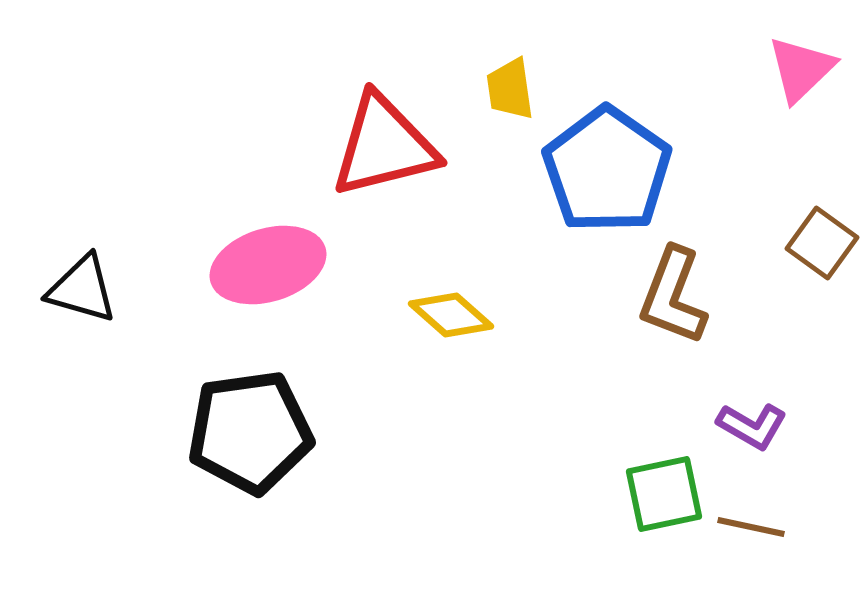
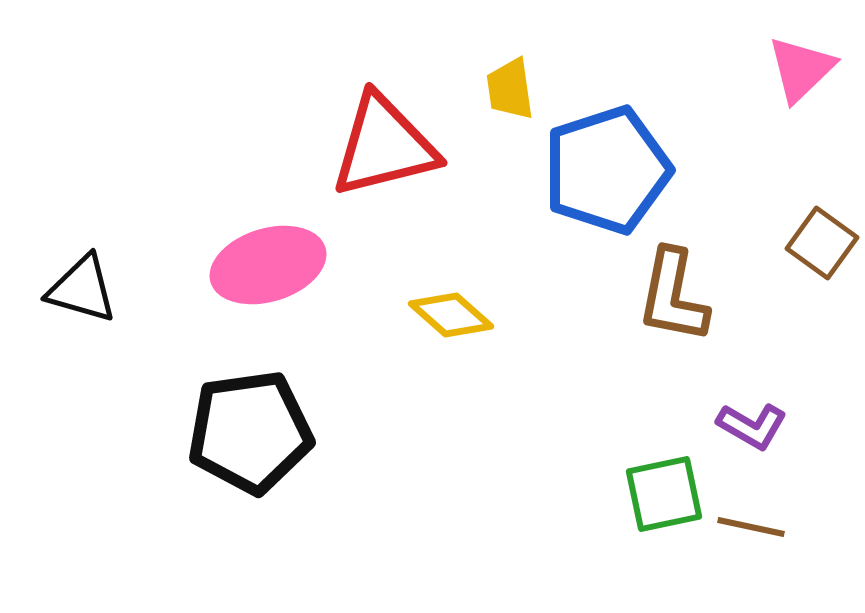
blue pentagon: rotated 19 degrees clockwise
brown L-shape: rotated 10 degrees counterclockwise
